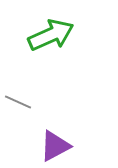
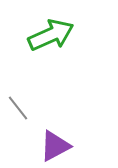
gray line: moved 6 px down; rotated 28 degrees clockwise
